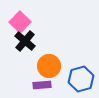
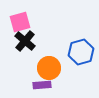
pink square: rotated 30 degrees clockwise
orange circle: moved 2 px down
blue hexagon: moved 27 px up
